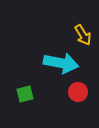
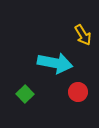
cyan arrow: moved 6 px left
green square: rotated 30 degrees counterclockwise
